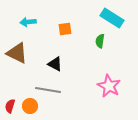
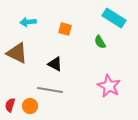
cyan rectangle: moved 2 px right
orange square: rotated 24 degrees clockwise
green semicircle: moved 1 px down; rotated 40 degrees counterclockwise
gray line: moved 2 px right
red semicircle: moved 1 px up
